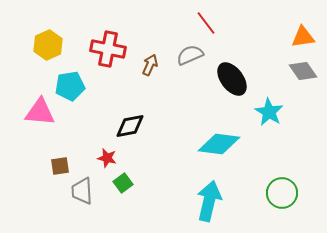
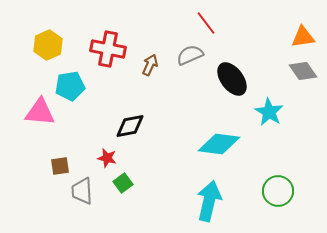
green circle: moved 4 px left, 2 px up
